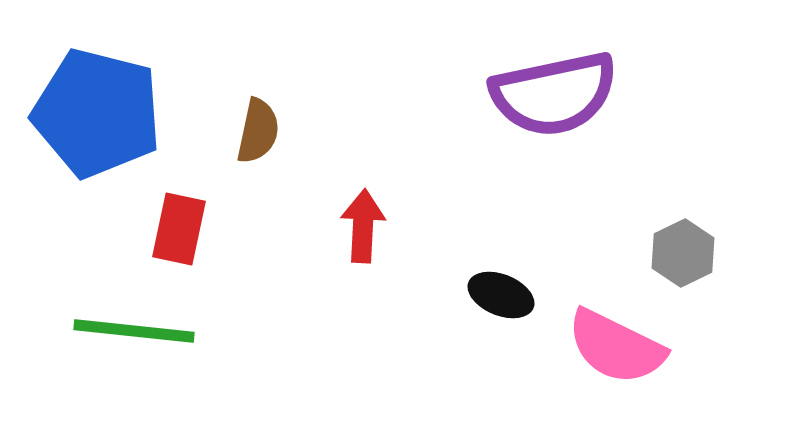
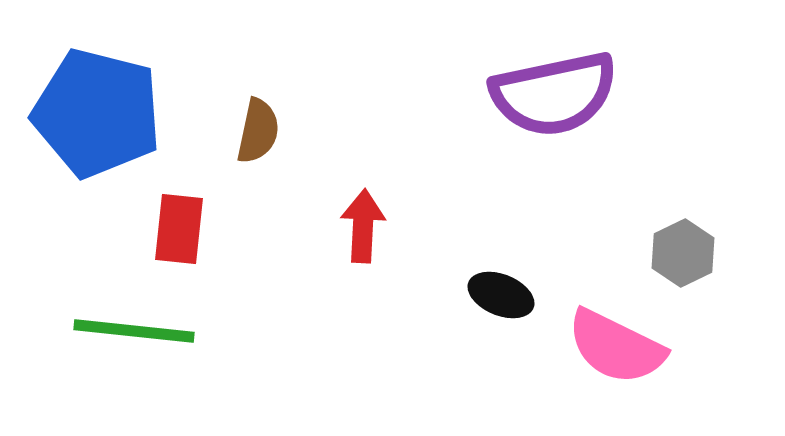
red rectangle: rotated 6 degrees counterclockwise
